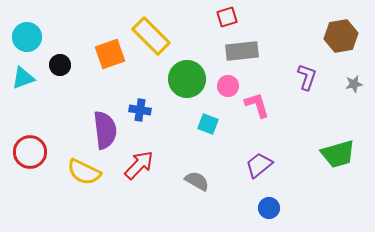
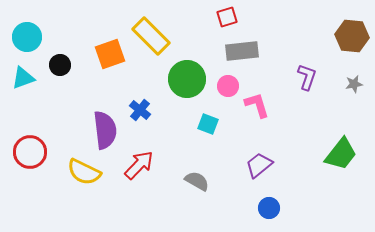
brown hexagon: moved 11 px right; rotated 16 degrees clockwise
blue cross: rotated 30 degrees clockwise
green trapezoid: moved 3 px right; rotated 36 degrees counterclockwise
